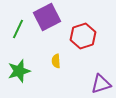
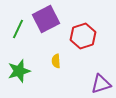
purple square: moved 1 px left, 2 px down
